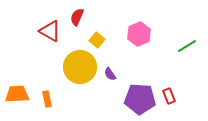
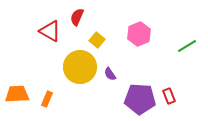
orange rectangle: rotated 35 degrees clockwise
